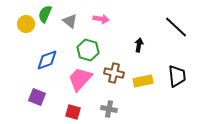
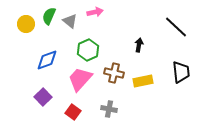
green semicircle: moved 4 px right, 2 px down
pink arrow: moved 6 px left, 7 px up; rotated 21 degrees counterclockwise
green hexagon: rotated 20 degrees clockwise
black trapezoid: moved 4 px right, 4 px up
purple square: moved 6 px right; rotated 24 degrees clockwise
red square: rotated 21 degrees clockwise
